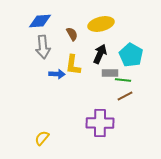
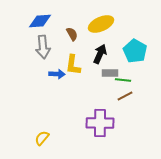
yellow ellipse: rotated 10 degrees counterclockwise
cyan pentagon: moved 4 px right, 4 px up
